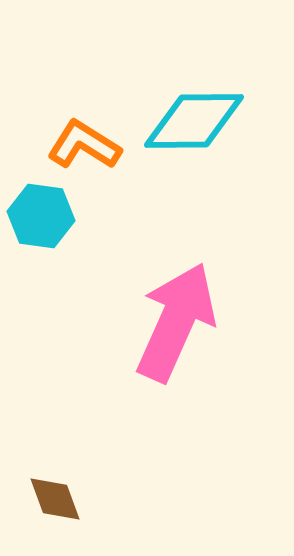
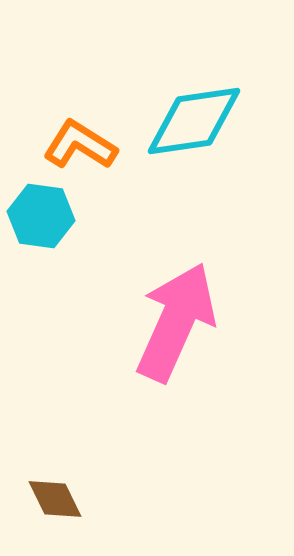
cyan diamond: rotated 8 degrees counterclockwise
orange L-shape: moved 4 px left
brown diamond: rotated 6 degrees counterclockwise
